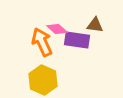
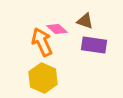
brown triangle: moved 10 px left, 4 px up; rotated 12 degrees clockwise
purple rectangle: moved 17 px right, 5 px down
yellow hexagon: moved 2 px up
